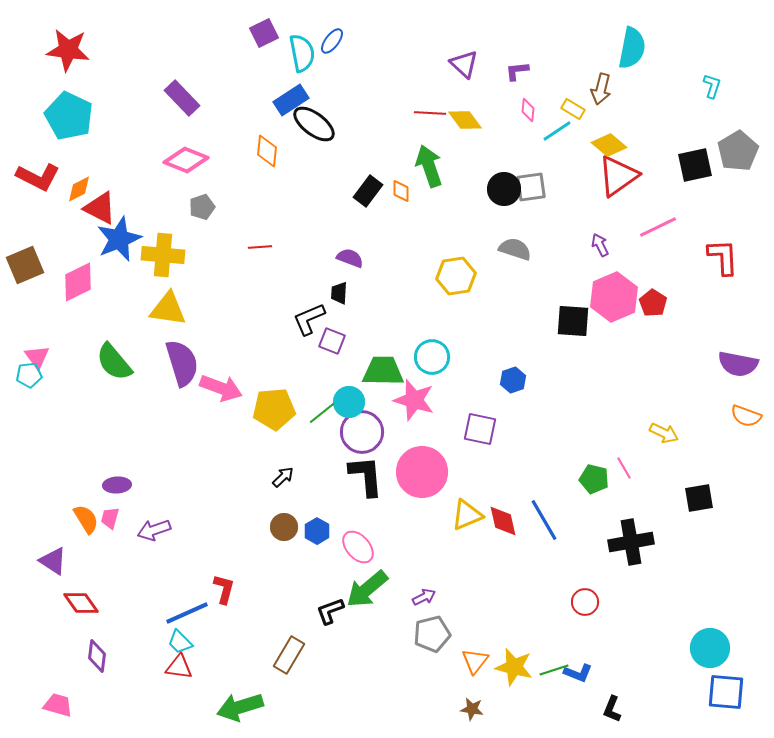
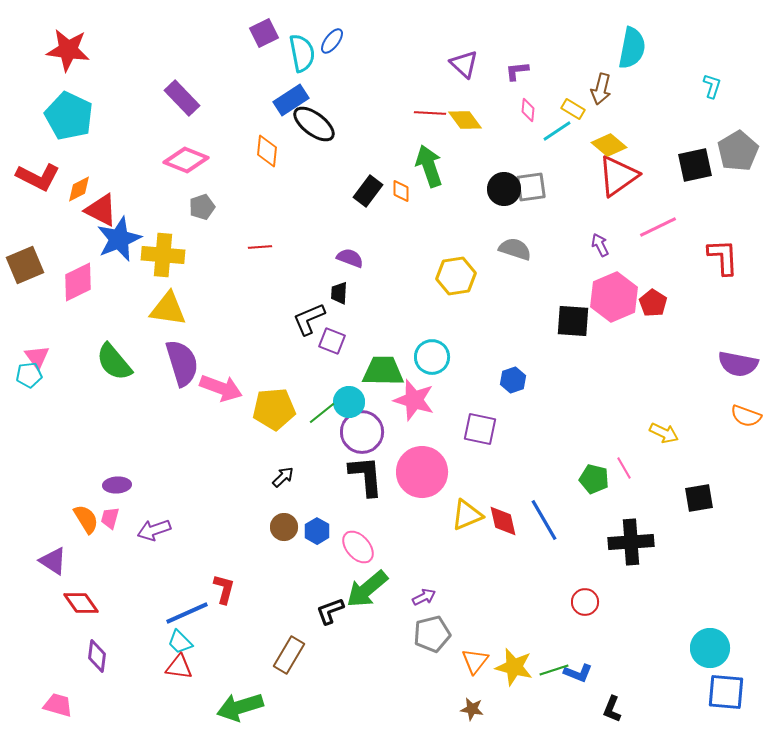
red triangle at (100, 208): moved 1 px right, 2 px down
black cross at (631, 542): rotated 6 degrees clockwise
